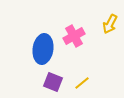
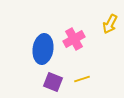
pink cross: moved 3 px down
yellow line: moved 4 px up; rotated 21 degrees clockwise
